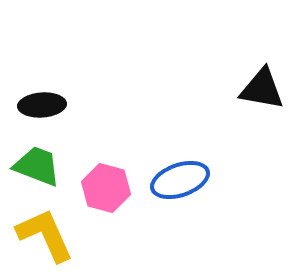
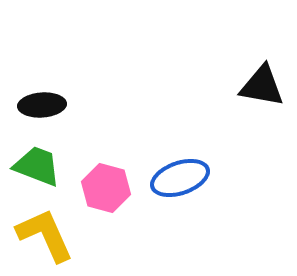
black triangle: moved 3 px up
blue ellipse: moved 2 px up
